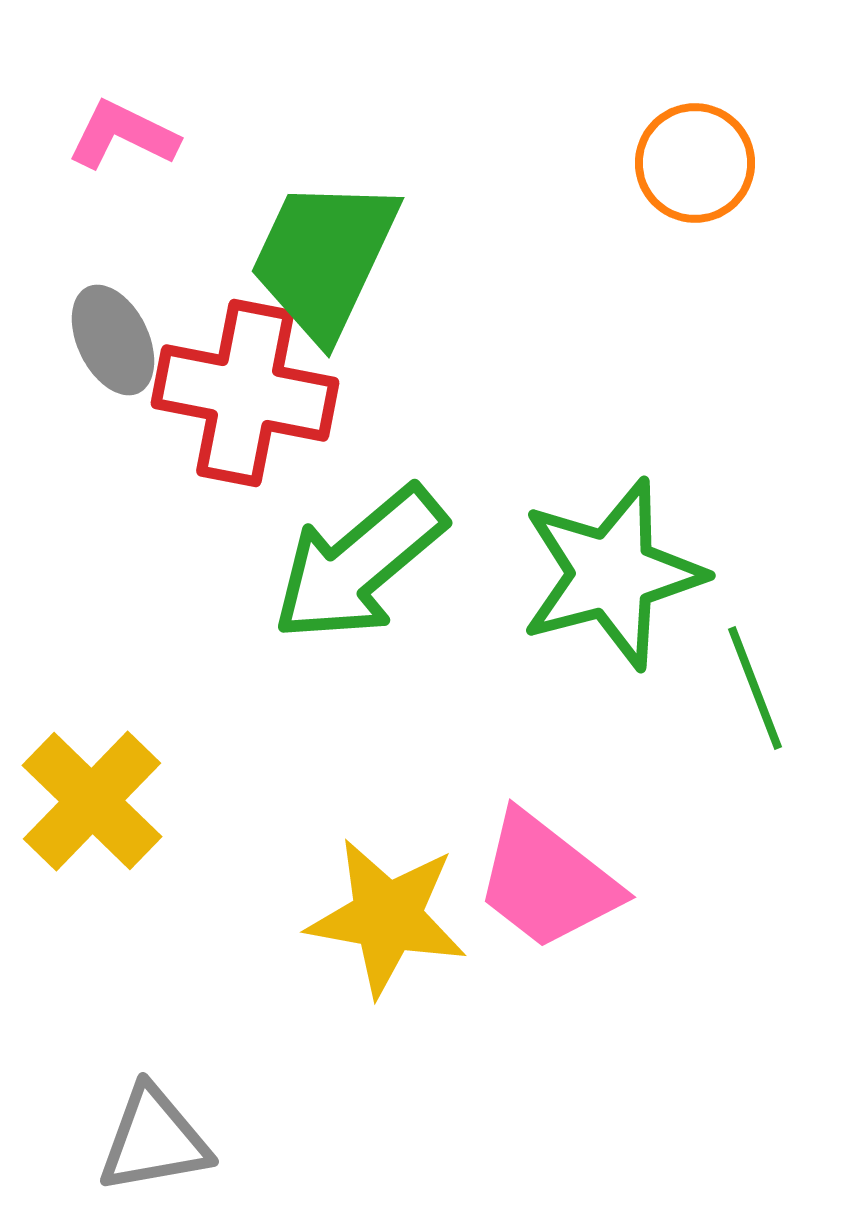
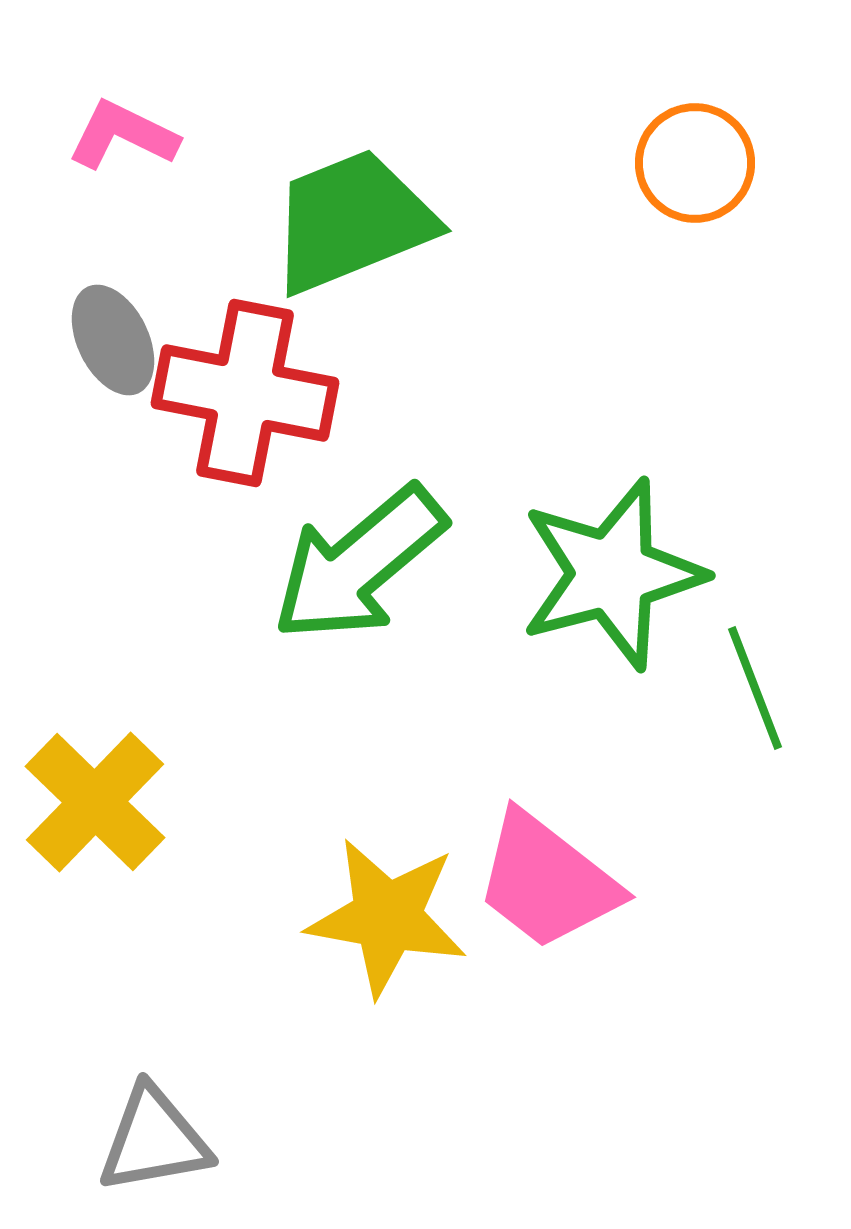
green trapezoid: moved 28 px right, 37 px up; rotated 43 degrees clockwise
yellow cross: moved 3 px right, 1 px down
